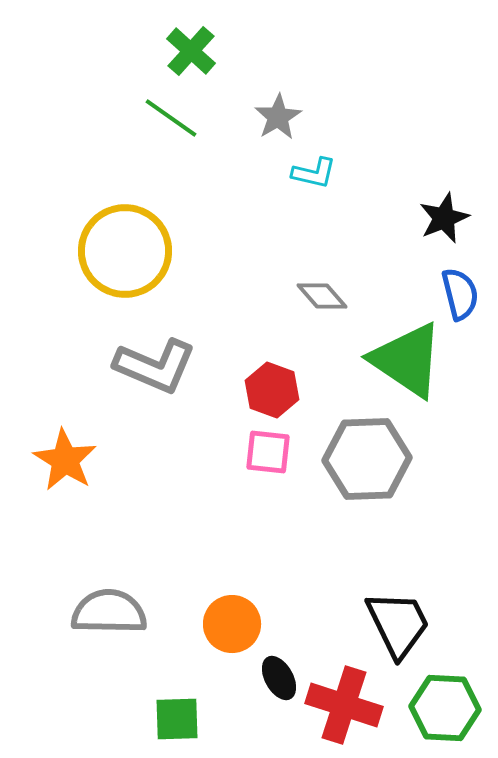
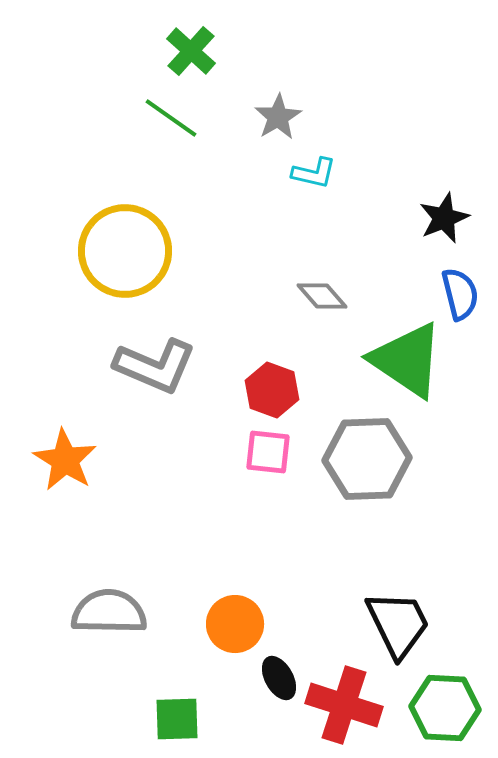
orange circle: moved 3 px right
